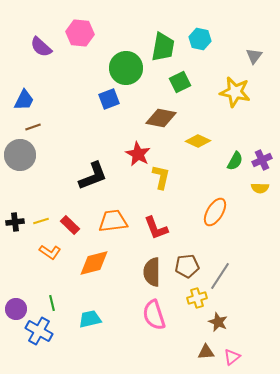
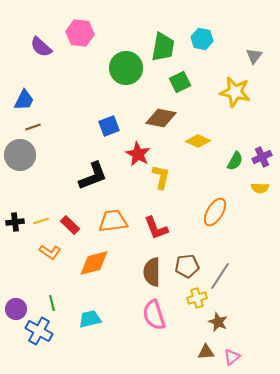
cyan hexagon: moved 2 px right
blue square: moved 27 px down
purple cross: moved 3 px up
